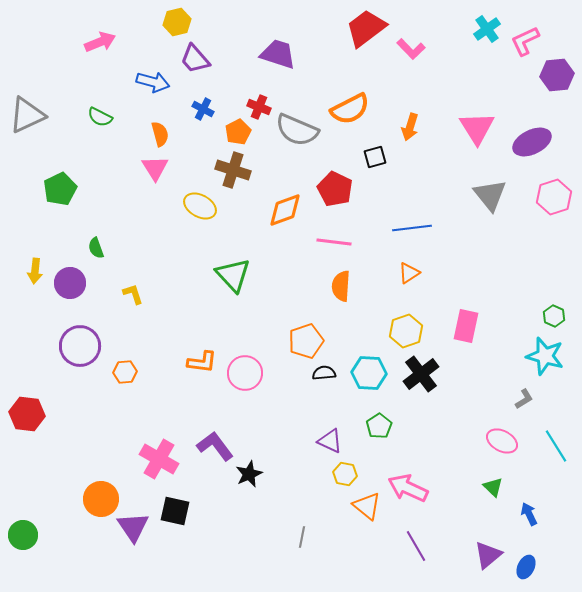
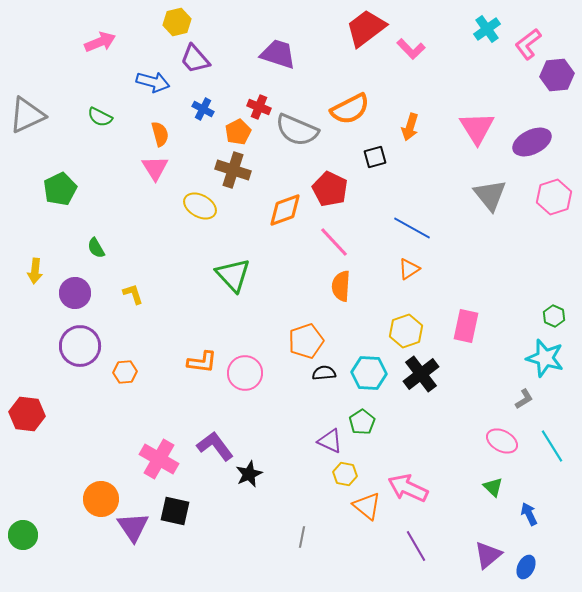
pink L-shape at (525, 41): moved 3 px right, 3 px down; rotated 12 degrees counterclockwise
red pentagon at (335, 189): moved 5 px left
blue line at (412, 228): rotated 36 degrees clockwise
pink line at (334, 242): rotated 40 degrees clockwise
green semicircle at (96, 248): rotated 10 degrees counterclockwise
orange triangle at (409, 273): moved 4 px up
purple circle at (70, 283): moved 5 px right, 10 px down
cyan star at (545, 356): moved 2 px down
green pentagon at (379, 426): moved 17 px left, 4 px up
cyan line at (556, 446): moved 4 px left
